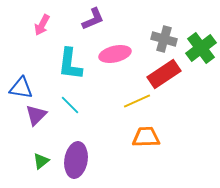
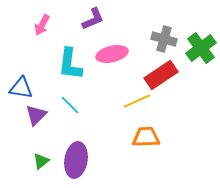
pink ellipse: moved 3 px left
red rectangle: moved 3 px left, 1 px down
